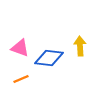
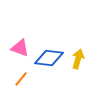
yellow arrow: moved 2 px left, 13 px down; rotated 18 degrees clockwise
orange line: rotated 28 degrees counterclockwise
